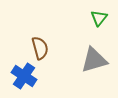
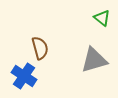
green triangle: moved 3 px right; rotated 30 degrees counterclockwise
